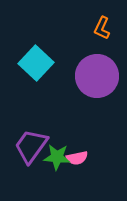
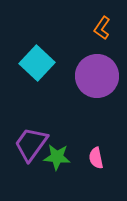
orange L-shape: rotated 10 degrees clockwise
cyan square: moved 1 px right
purple trapezoid: moved 2 px up
pink semicircle: moved 19 px right; rotated 90 degrees clockwise
